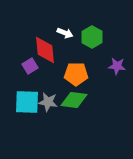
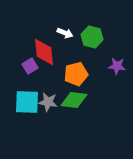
green hexagon: rotated 15 degrees counterclockwise
red diamond: moved 1 px left, 2 px down
orange pentagon: rotated 15 degrees counterclockwise
